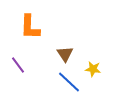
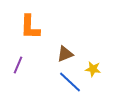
brown triangle: rotated 42 degrees clockwise
purple line: rotated 60 degrees clockwise
blue line: moved 1 px right
